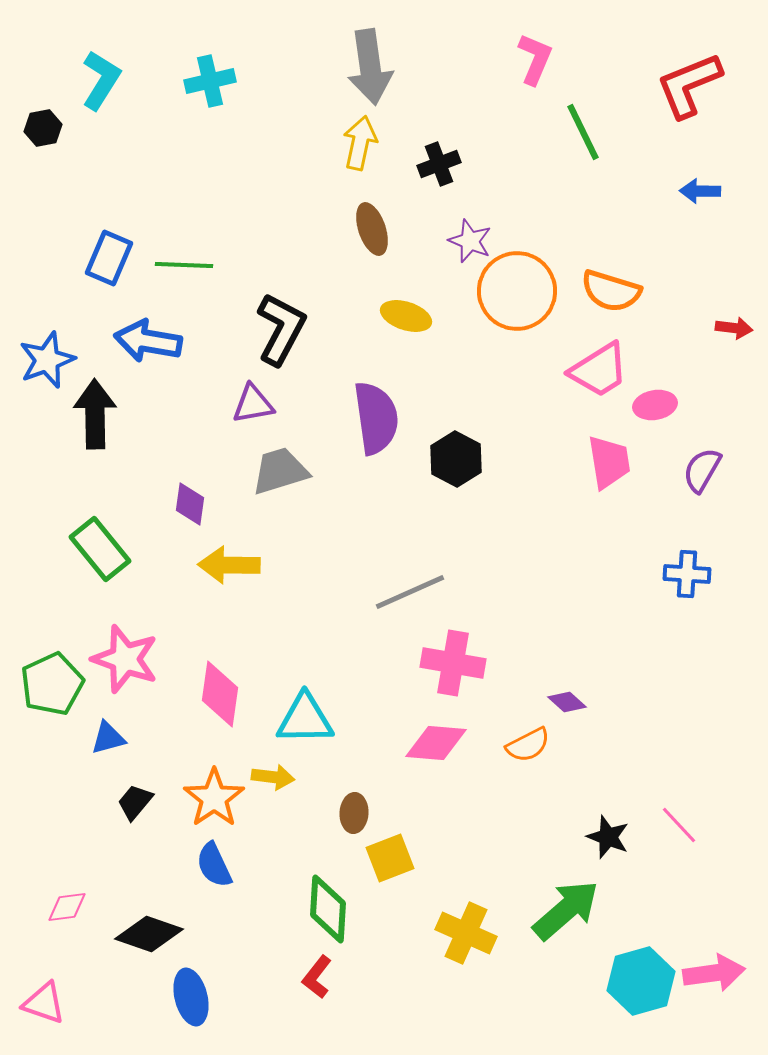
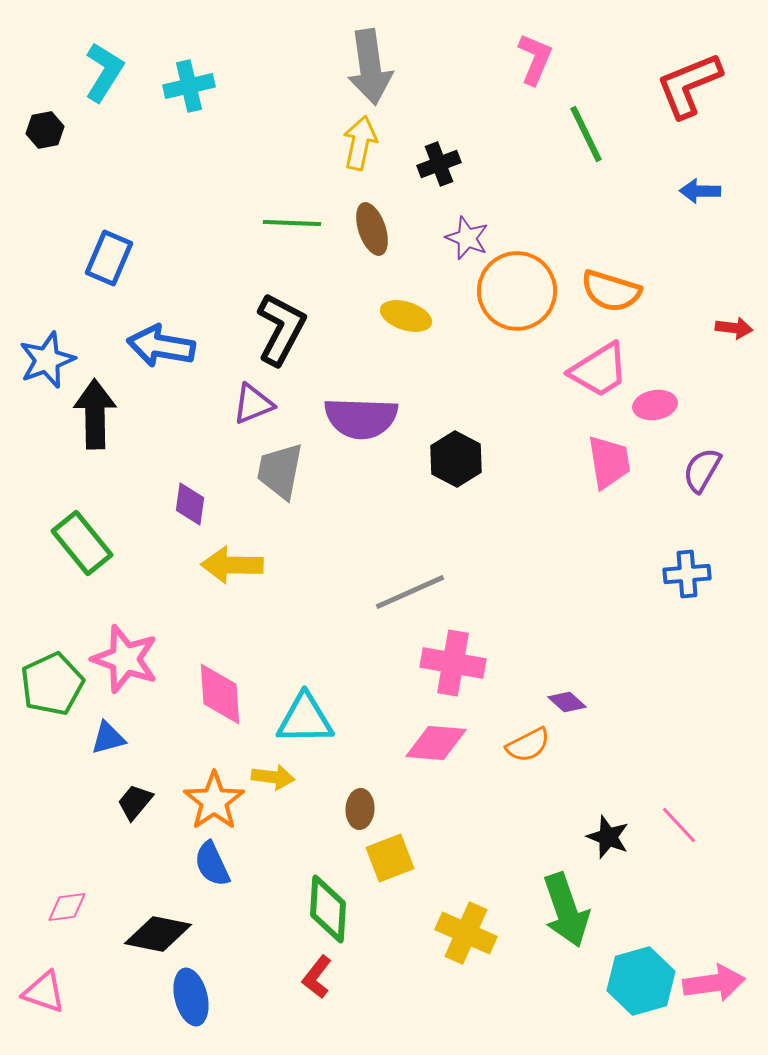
cyan L-shape at (101, 80): moved 3 px right, 8 px up
cyan cross at (210, 81): moved 21 px left, 5 px down
black hexagon at (43, 128): moved 2 px right, 2 px down
green line at (583, 132): moved 3 px right, 2 px down
purple star at (470, 241): moved 3 px left, 3 px up
green line at (184, 265): moved 108 px right, 42 px up
blue arrow at (148, 341): moved 13 px right, 5 px down
purple triangle at (253, 404): rotated 12 degrees counterclockwise
purple semicircle at (376, 418): moved 15 px left; rotated 100 degrees clockwise
gray trapezoid at (280, 471): rotated 62 degrees counterclockwise
green rectangle at (100, 549): moved 18 px left, 6 px up
yellow arrow at (229, 565): moved 3 px right
blue cross at (687, 574): rotated 9 degrees counterclockwise
pink diamond at (220, 694): rotated 12 degrees counterclockwise
orange star at (214, 798): moved 3 px down
brown ellipse at (354, 813): moved 6 px right, 4 px up
blue semicircle at (214, 865): moved 2 px left, 1 px up
green arrow at (566, 910): rotated 112 degrees clockwise
black diamond at (149, 934): moved 9 px right; rotated 8 degrees counterclockwise
pink arrow at (714, 973): moved 10 px down
pink triangle at (44, 1003): moved 11 px up
